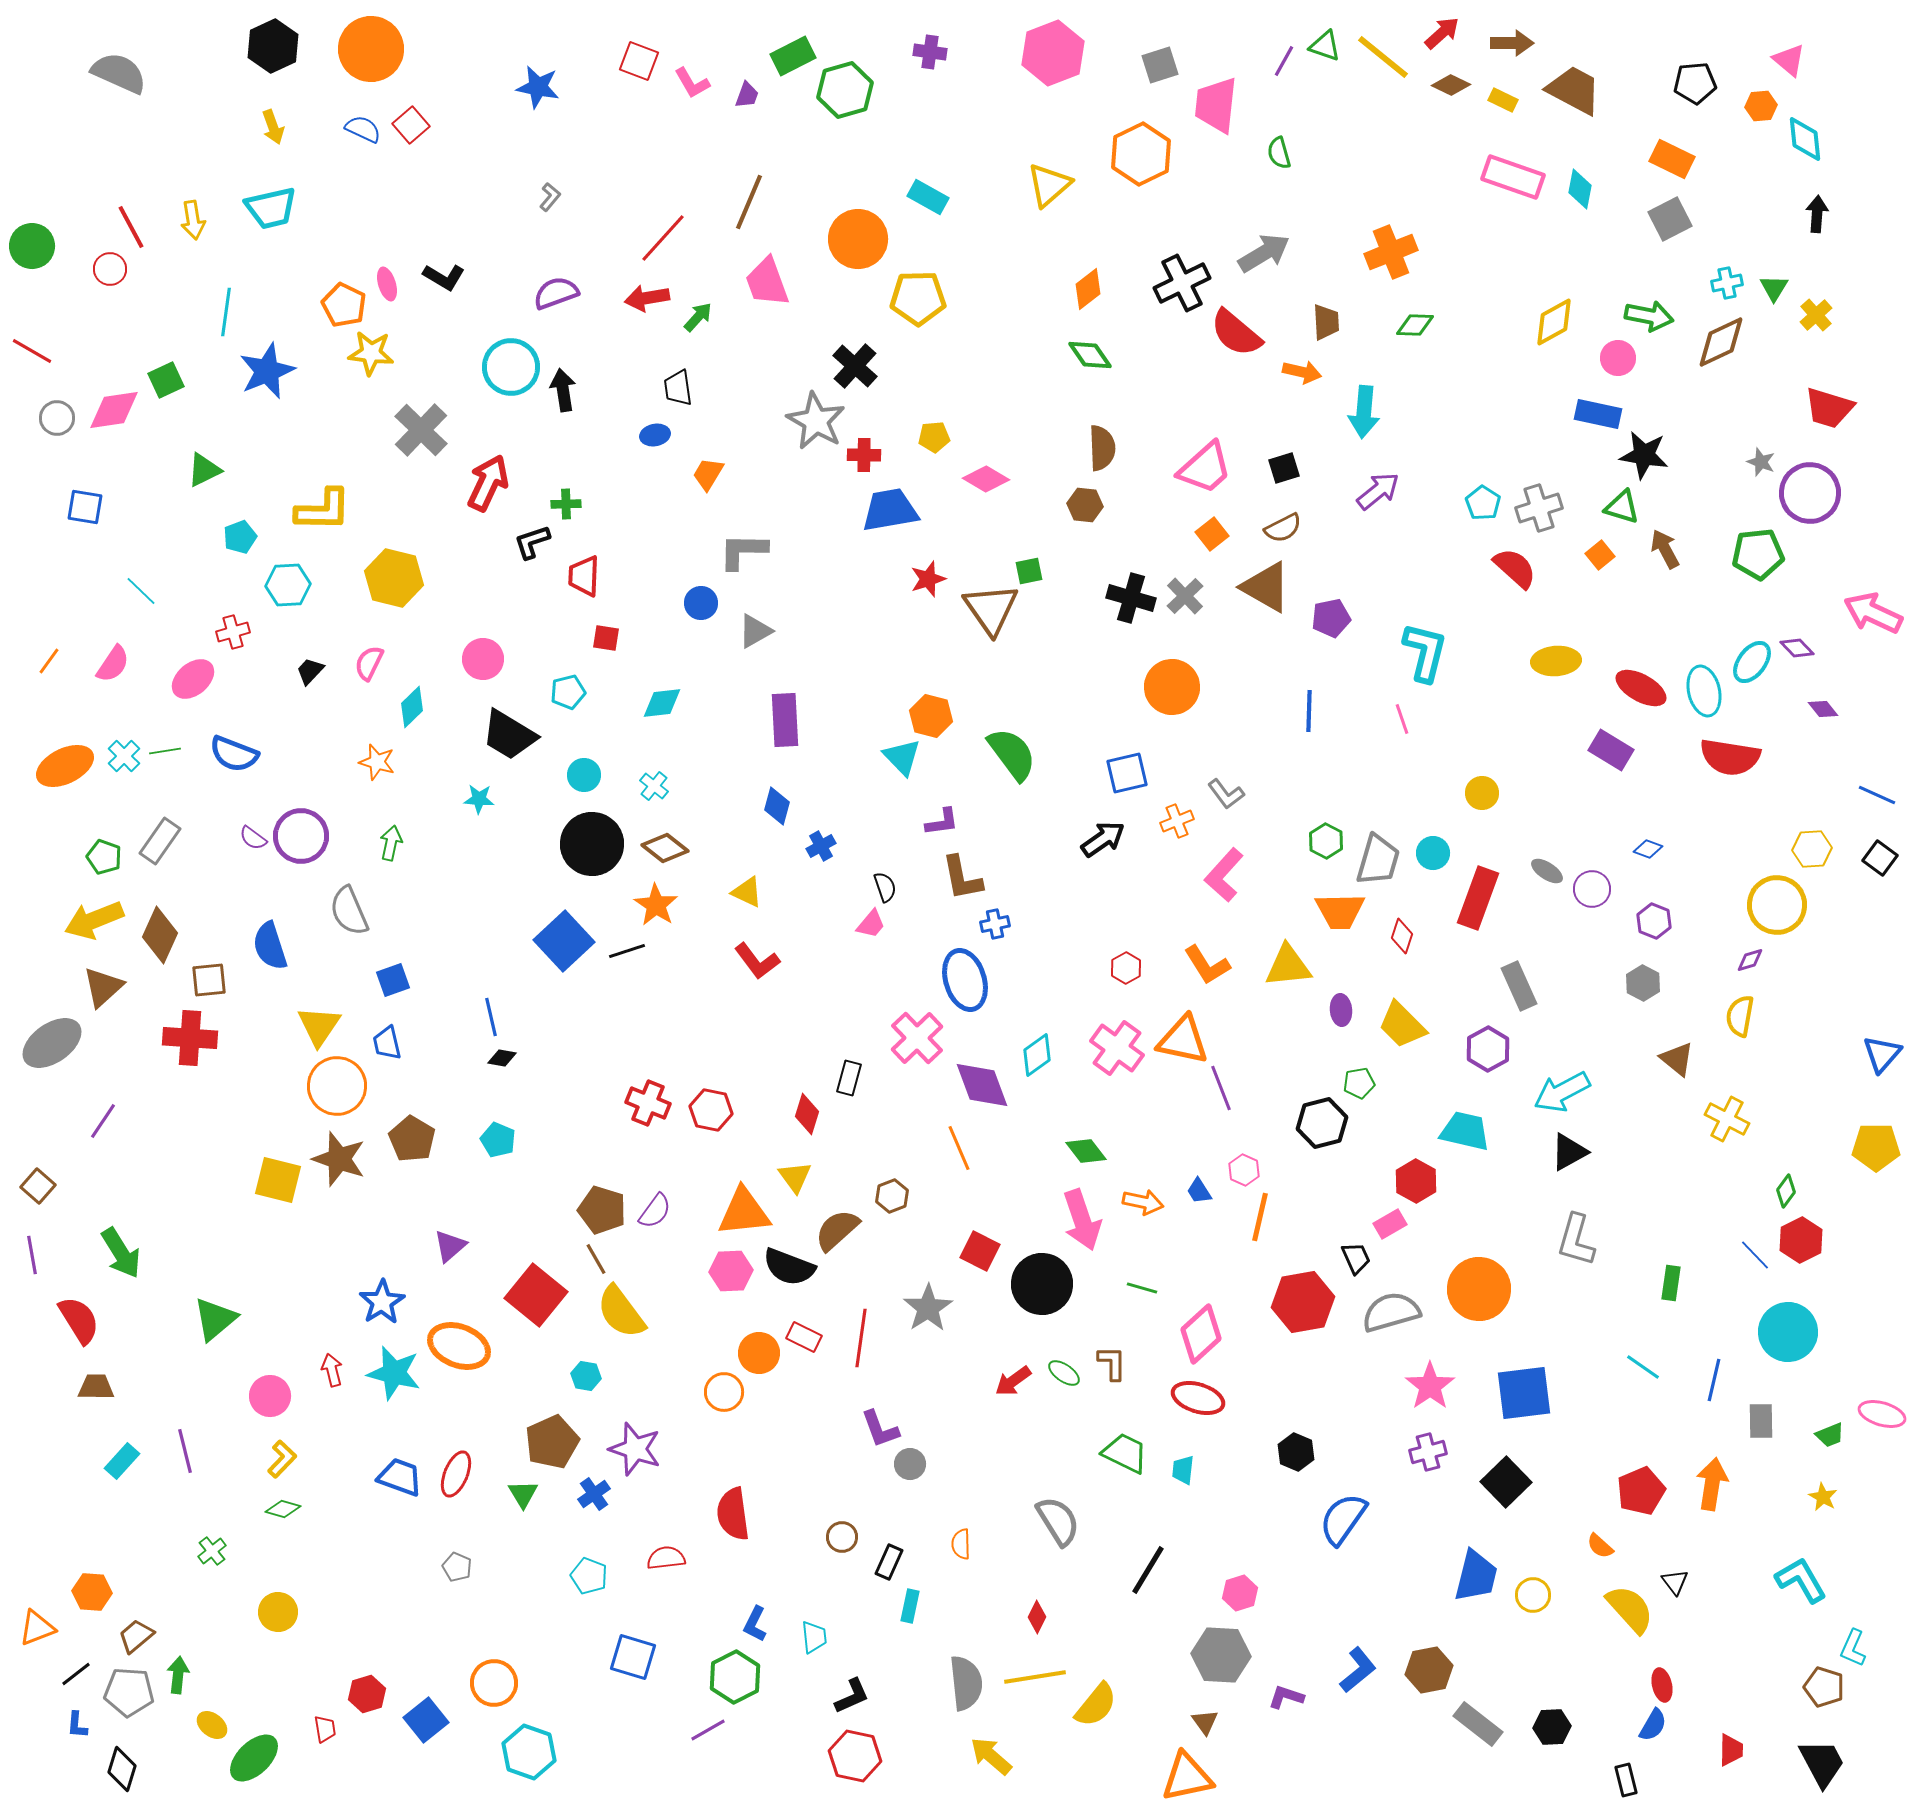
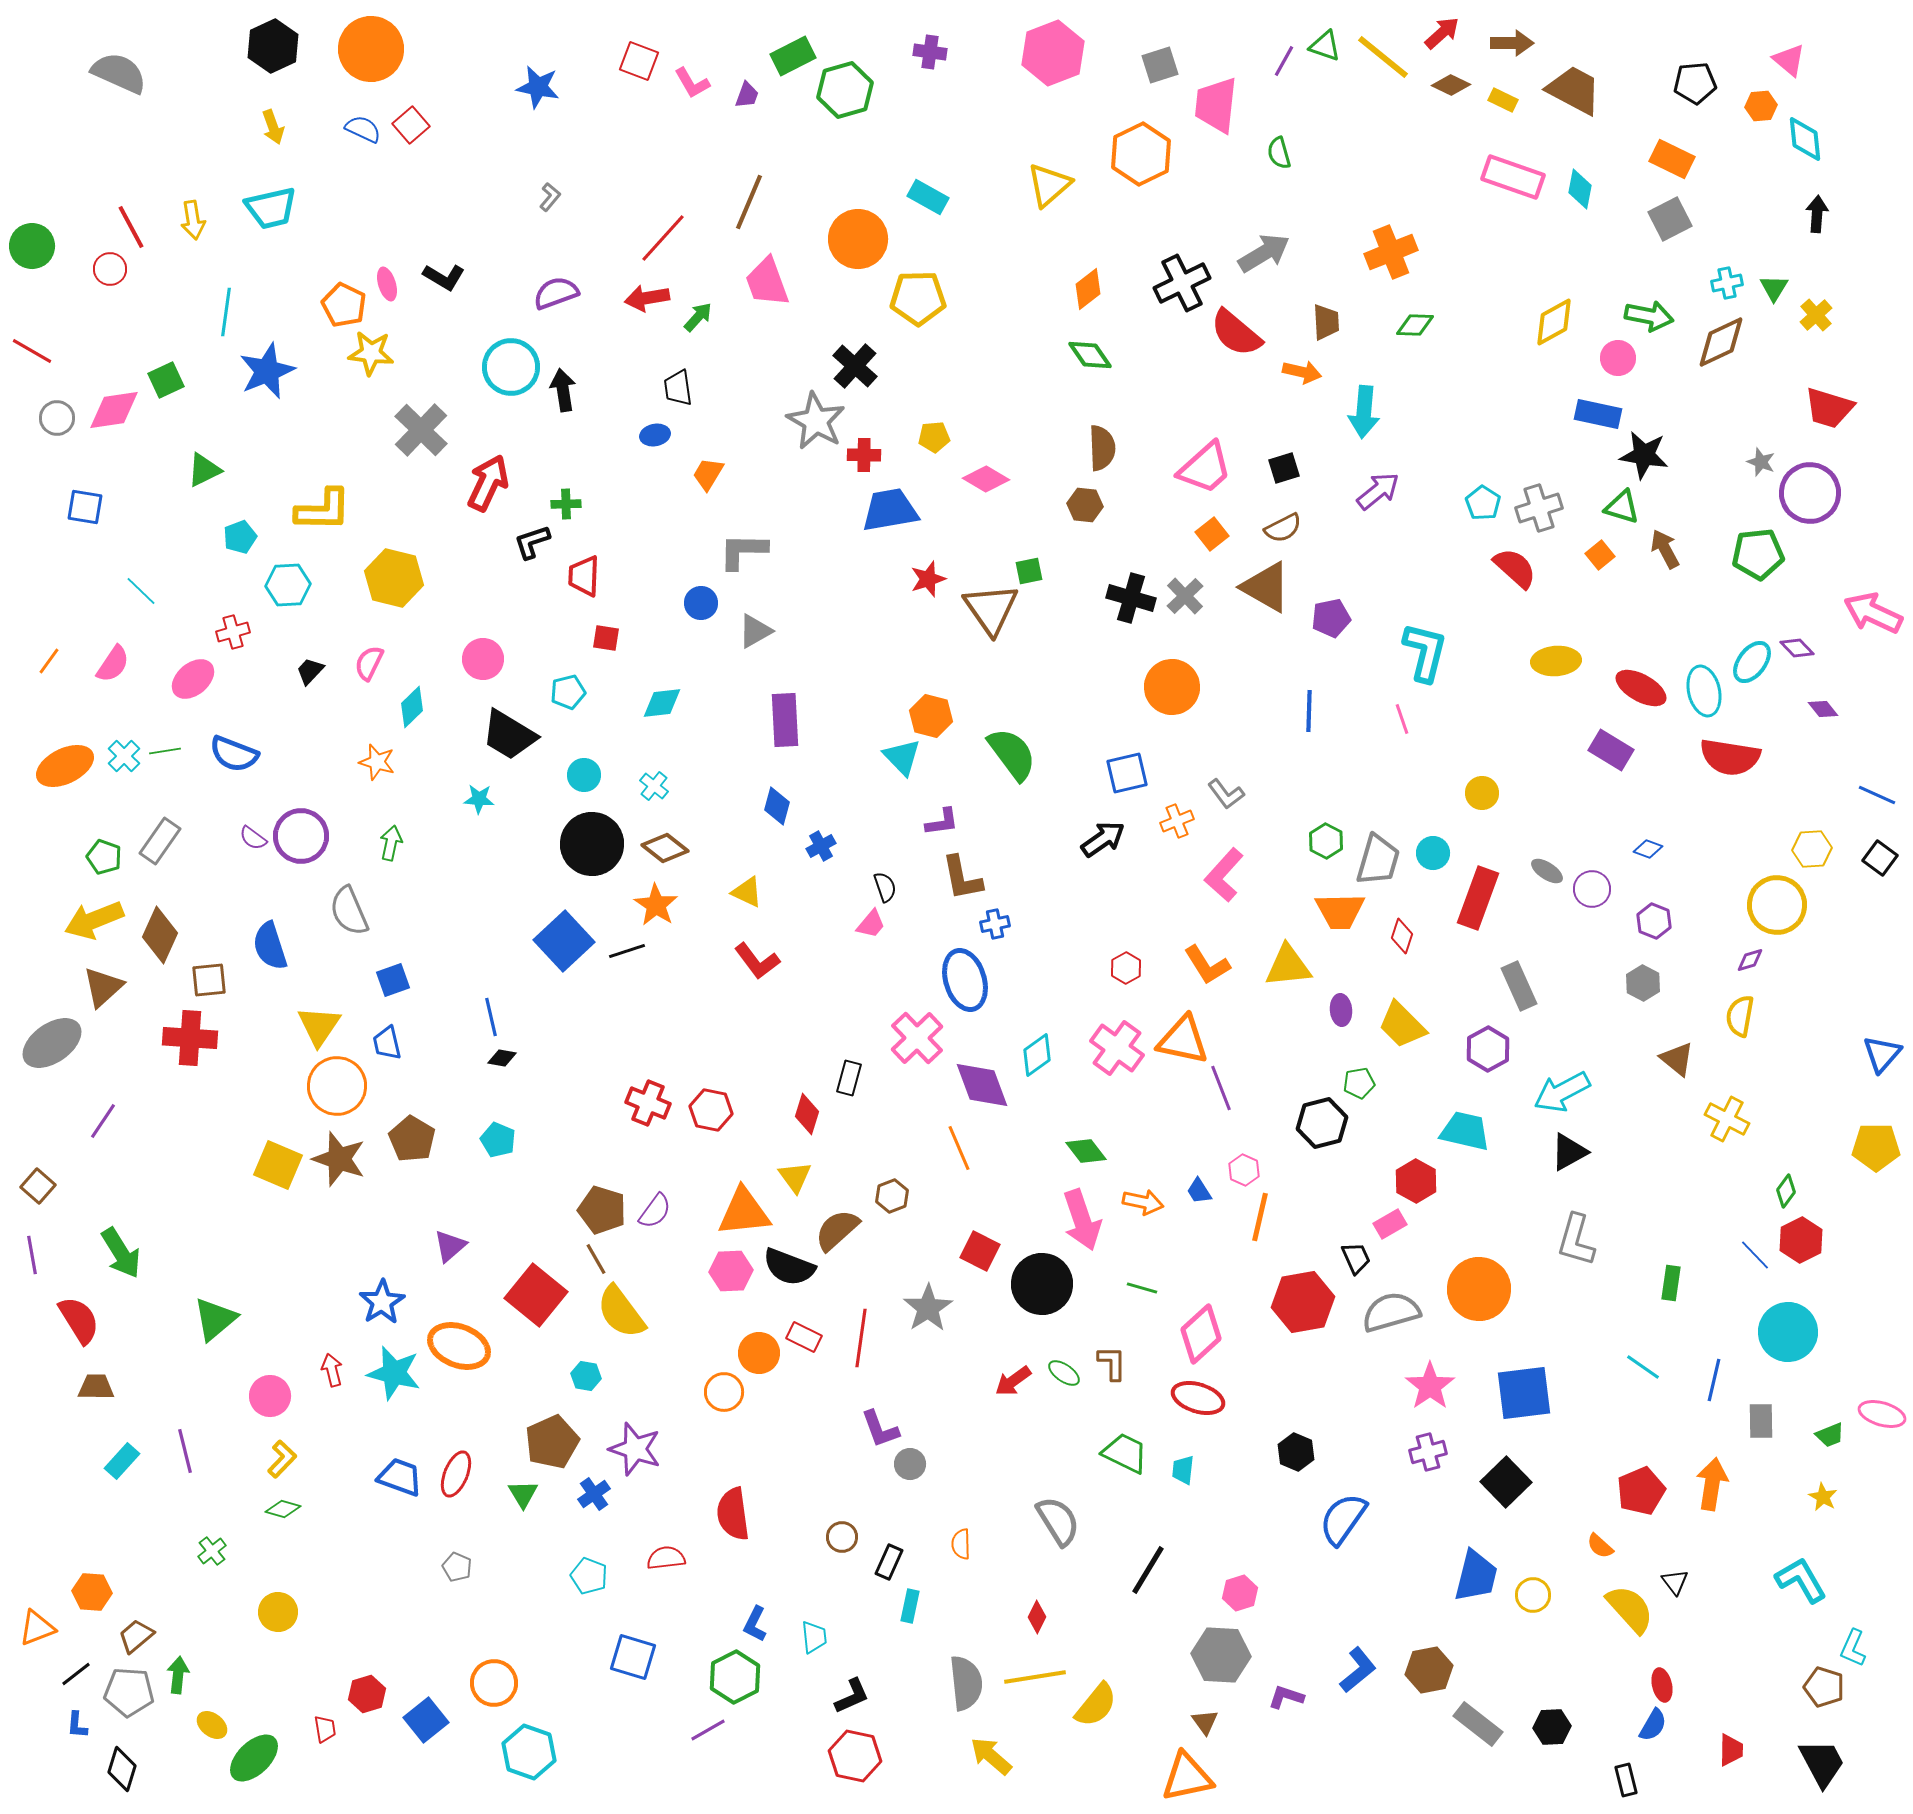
yellow square at (278, 1180): moved 15 px up; rotated 9 degrees clockwise
